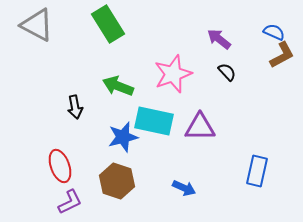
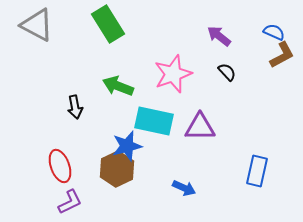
purple arrow: moved 3 px up
blue star: moved 4 px right, 9 px down
brown hexagon: moved 12 px up; rotated 16 degrees clockwise
